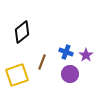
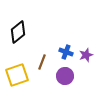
black diamond: moved 4 px left
purple star: rotated 16 degrees clockwise
purple circle: moved 5 px left, 2 px down
